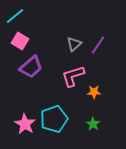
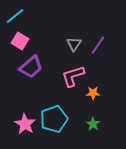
gray triangle: rotated 14 degrees counterclockwise
orange star: moved 1 px left, 1 px down
